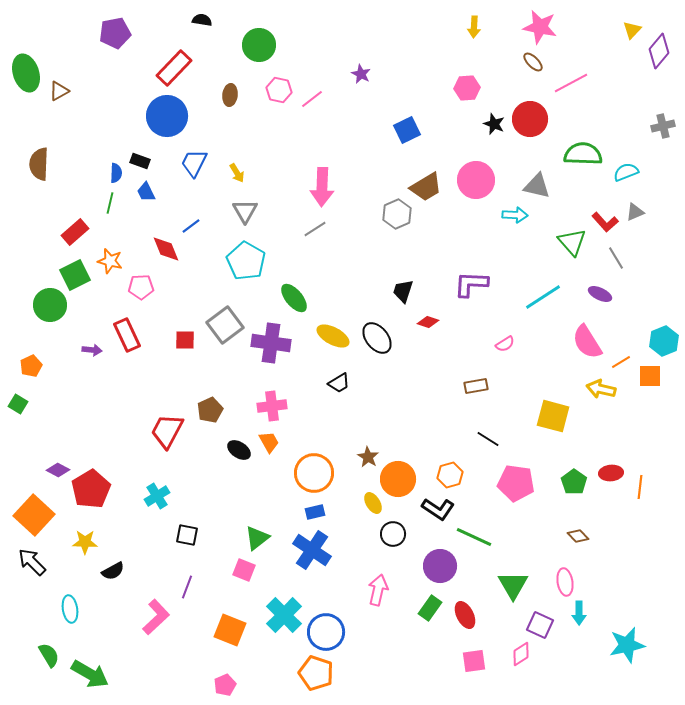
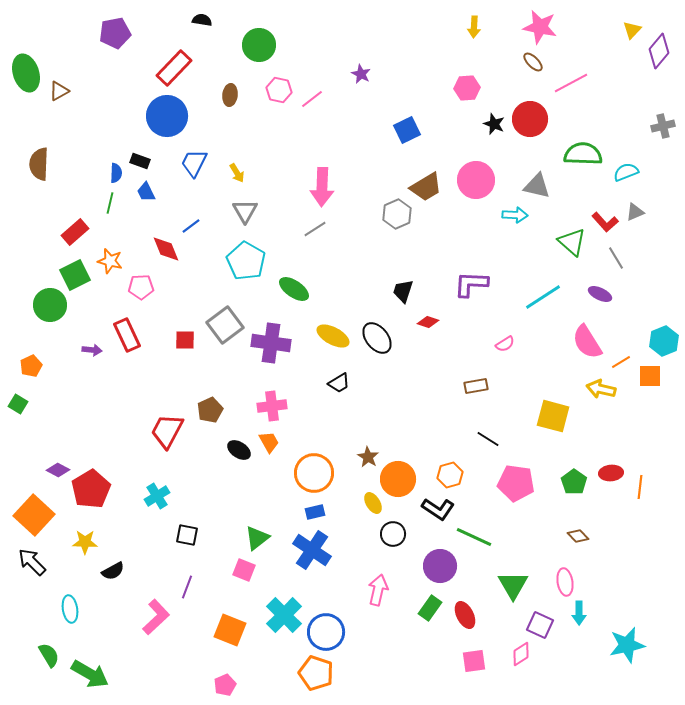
green triangle at (572, 242): rotated 8 degrees counterclockwise
green ellipse at (294, 298): moved 9 px up; rotated 16 degrees counterclockwise
